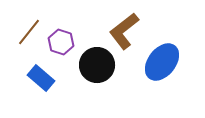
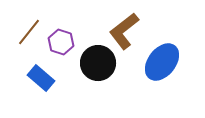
black circle: moved 1 px right, 2 px up
